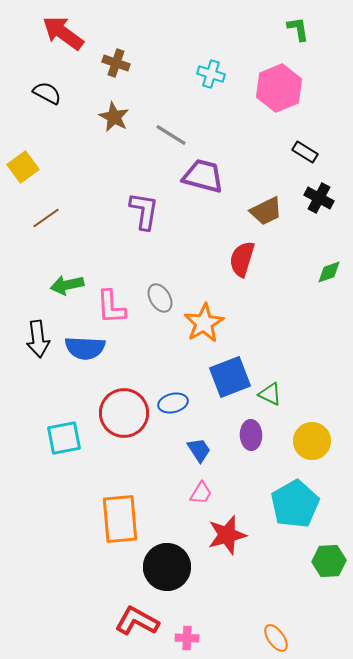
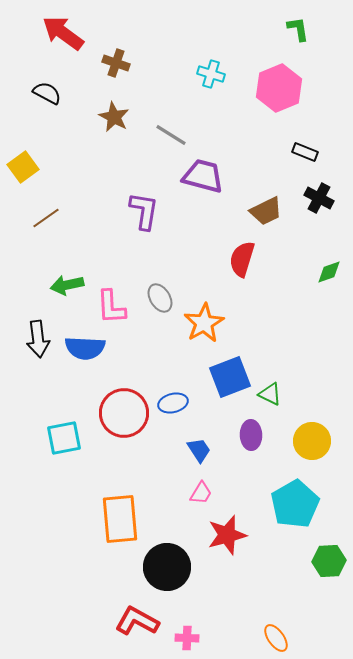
black rectangle: rotated 10 degrees counterclockwise
